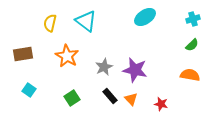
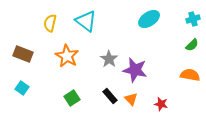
cyan ellipse: moved 4 px right, 2 px down
brown rectangle: rotated 30 degrees clockwise
gray star: moved 5 px right, 8 px up; rotated 12 degrees counterclockwise
cyan square: moved 7 px left, 2 px up
